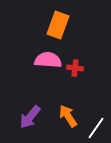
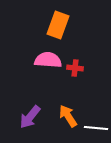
white line: rotated 60 degrees clockwise
